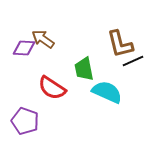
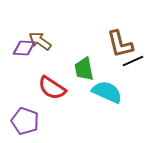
brown arrow: moved 3 px left, 2 px down
